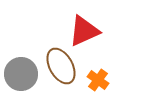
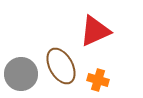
red triangle: moved 11 px right
orange cross: rotated 20 degrees counterclockwise
